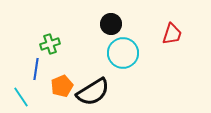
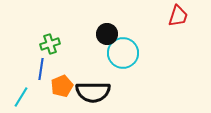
black circle: moved 4 px left, 10 px down
red trapezoid: moved 6 px right, 18 px up
blue line: moved 5 px right
black semicircle: rotated 32 degrees clockwise
cyan line: rotated 65 degrees clockwise
